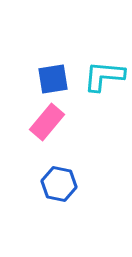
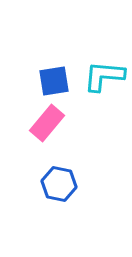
blue square: moved 1 px right, 2 px down
pink rectangle: moved 1 px down
